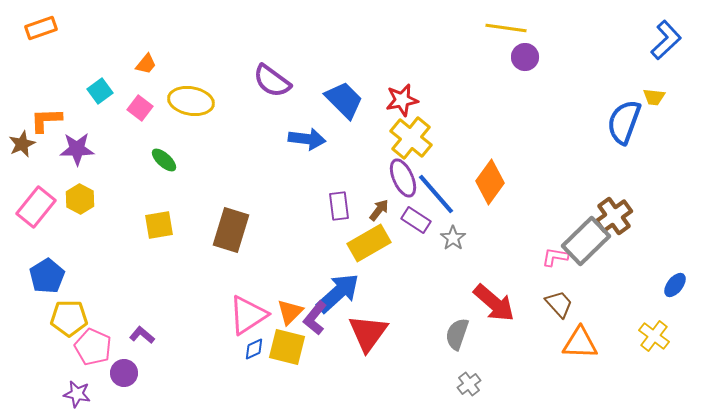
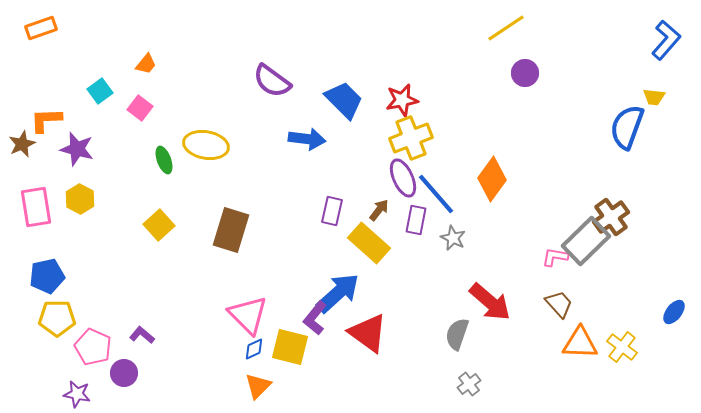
yellow line at (506, 28): rotated 42 degrees counterclockwise
blue L-shape at (666, 40): rotated 6 degrees counterclockwise
purple circle at (525, 57): moved 16 px down
yellow ellipse at (191, 101): moved 15 px right, 44 px down
blue semicircle at (624, 122): moved 3 px right, 5 px down
yellow cross at (411, 138): rotated 30 degrees clockwise
purple star at (77, 149): rotated 16 degrees clockwise
green ellipse at (164, 160): rotated 28 degrees clockwise
orange diamond at (490, 182): moved 2 px right, 3 px up
purple rectangle at (339, 206): moved 7 px left, 5 px down; rotated 20 degrees clockwise
pink rectangle at (36, 207): rotated 48 degrees counterclockwise
brown cross at (614, 216): moved 3 px left, 1 px down
purple rectangle at (416, 220): rotated 68 degrees clockwise
yellow square at (159, 225): rotated 32 degrees counterclockwise
gray star at (453, 238): rotated 10 degrees counterclockwise
yellow rectangle at (369, 243): rotated 72 degrees clockwise
blue pentagon at (47, 276): rotated 20 degrees clockwise
blue ellipse at (675, 285): moved 1 px left, 27 px down
red arrow at (494, 303): moved 4 px left, 1 px up
orange triangle at (290, 312): moved 32 px left, 74 px down
pink triangle at (248, 315): rotated 42 degrees counterclockwise
yellow pentagon at (69, 318): moved 12 px left
red triangle at (368, 333): rotated 30 degrees counterclockwise
yellow cross at (654, 336): moved 32 px left, 11 px down
yellow square at (287, 347): moved 3 px right
